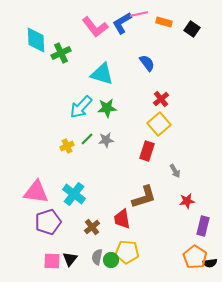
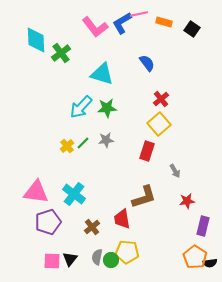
green cross: rotated 12 degrees counterclockwise
green line: moved 4 px left, 4 px down
yellow cross: rotated 16 degrees counterclockwise
